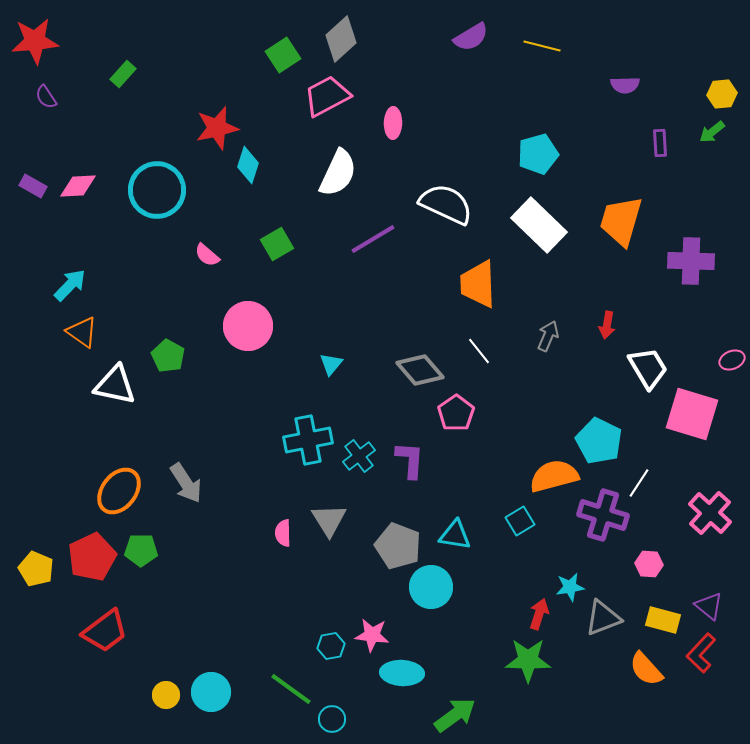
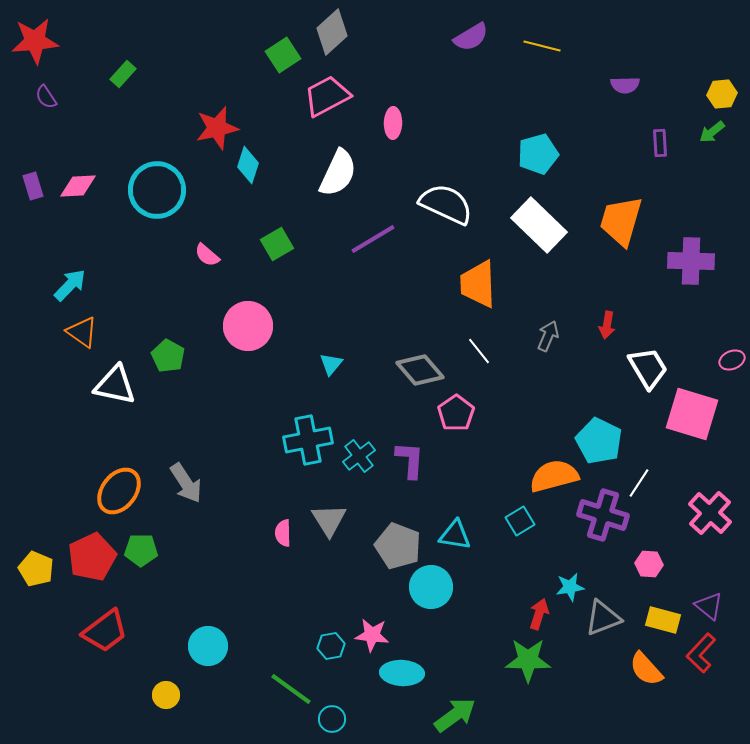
gray diamond at (341, 39): moved 9 px left, 7 px up
purple rectangle at (33, 186): rotated 44 degrees clockwise
cyan circle at (211, 692): moved 3 px left, 46 px up
